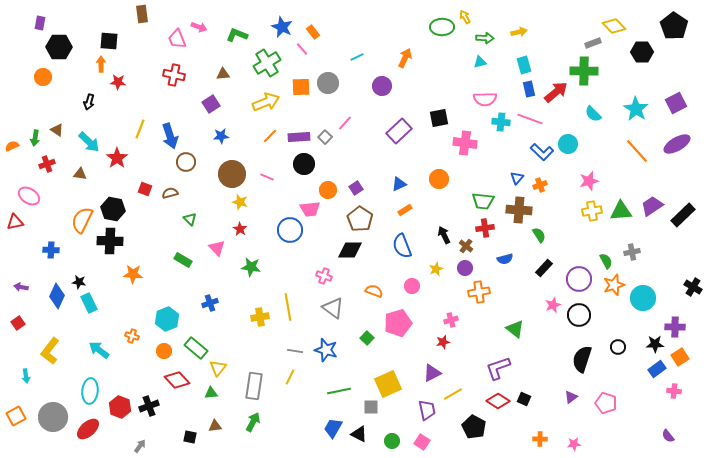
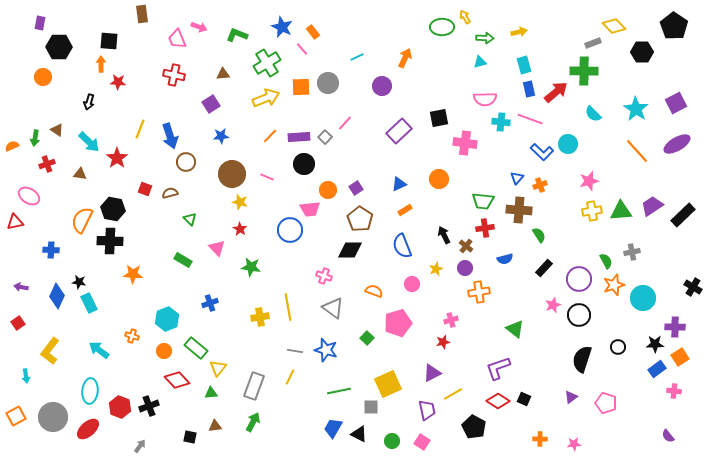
yellow arrow at (266, 102): moved 4 px up
pink circle at (412, 286): moved 2 px up
gray rectangle at (254, 386): rotated 12 degrees clockwise
